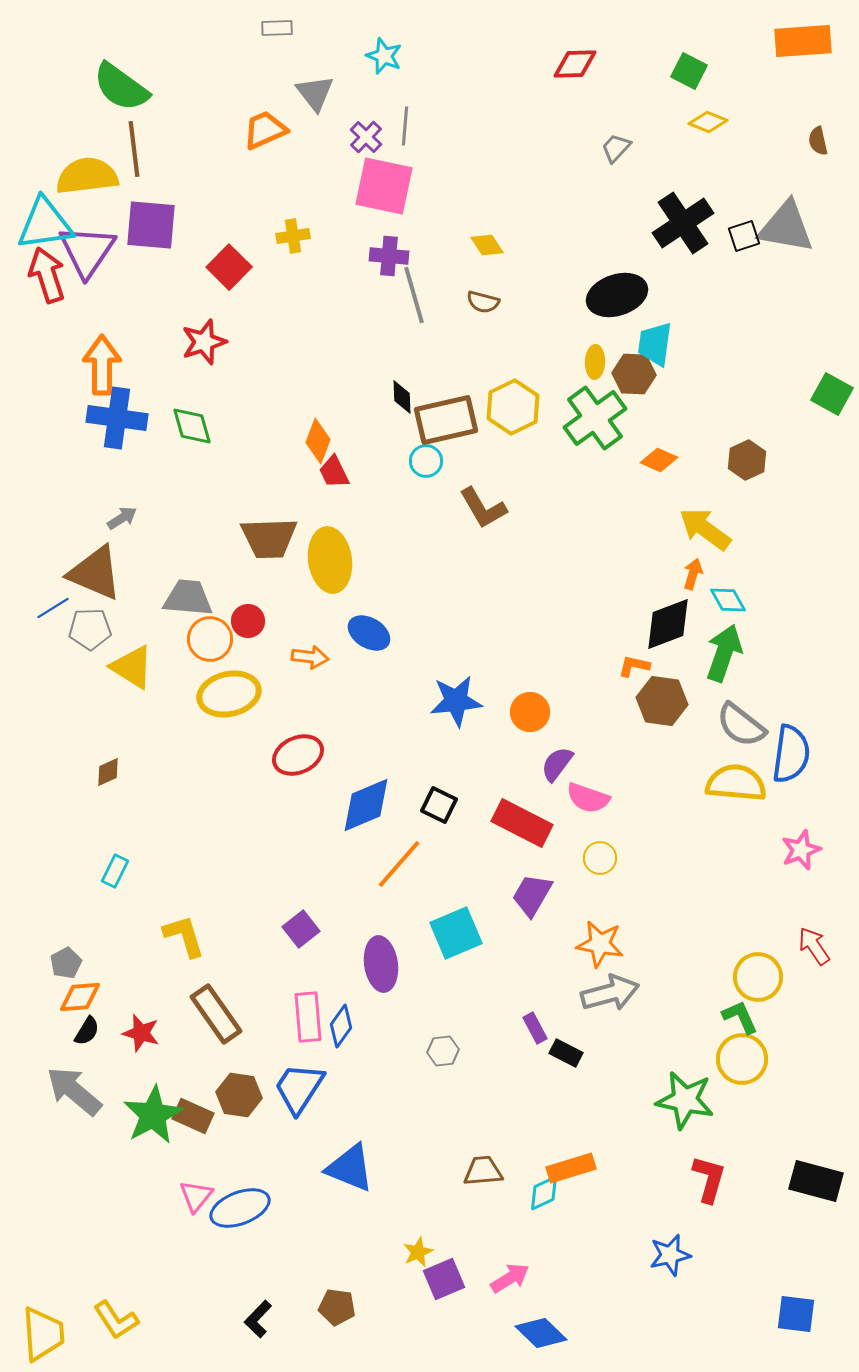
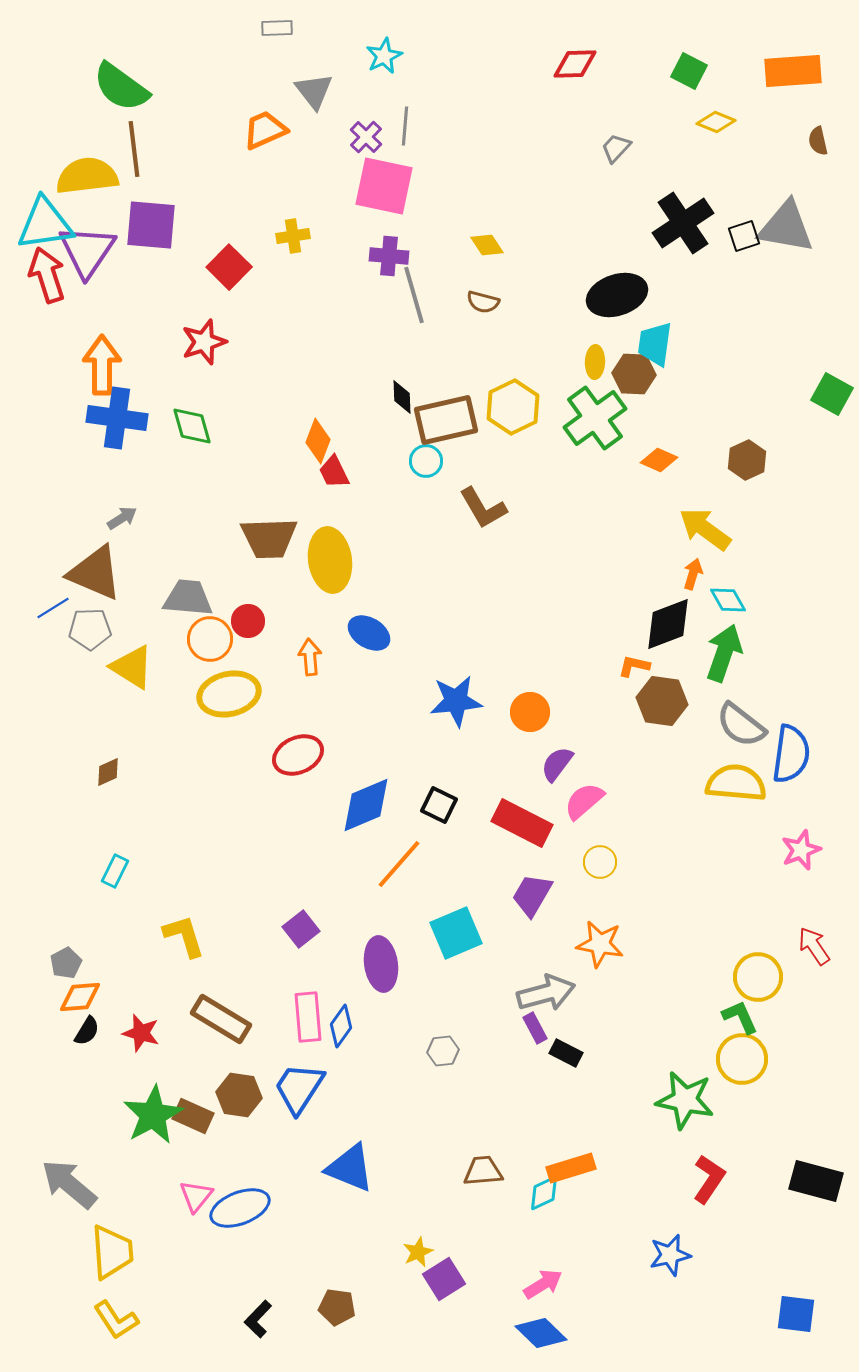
orange rectangle at (803, 41): moved 10 px left, 30 px down
cyan star at (384, 56): rotated 24 degrees clockwise
gray triangle at (315, 93): moved 1 px left, 2 px up
yellow diamond at (708, 122): moved 8 px right
orange arrow at (310, 657): rotated 102 degrees counterclockwise
pink semicircle at (588, 798): moved 4 px left, 3 px down; rotated 120 degrees clockwise
yellow circle at (600, 858): moved 4 px down
gray arrow at (610, 993): moved 64 px left
brown rectangle at (216, 1014): moved 5 px right, 5 px down; rotated 24 degrees counterclockwise
gray arrow at (74, 1091): moved 5 px left, 93 px down
red L-shape at (709, 1179): rotated 18 degrees clockwise
pink arrow at (510, 1278): moved 33 px right, 6 px down
purple square at (444, 1279): rotated 9 degrees counterclockwise
yellow trapezoid at (43, 1334): moved 69 px right, 82 px up
